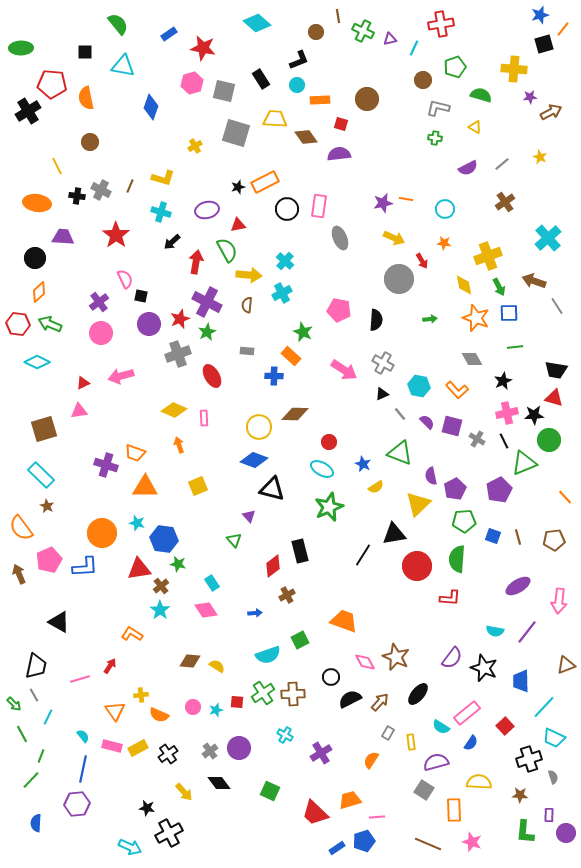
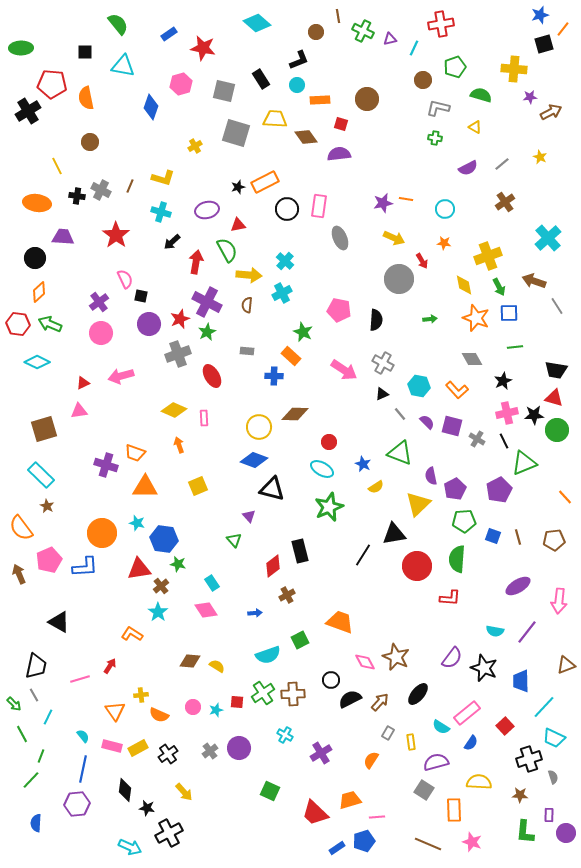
pink hexagon at (192, 83): moved 11 px left, 1 px down
green circle at (549, 440): moved 8 px right, 10 px up
cyan star at (160, 610): moved 2 px left, 2 px down
orange trapezoid at (344, 621): moved 4 px left, 1 px down
black circle at (331, 677): moved 3 px down
black diamond at (219, 783): moved 94 px left, 7 px down; rotated 45 degrees clockwise
